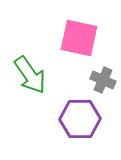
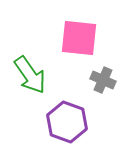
pink square: rotated 6 degrees counterclockwise
purple hexagon: moved 13 px left, 3 px down; rotated 21 degrees clockwise
